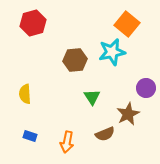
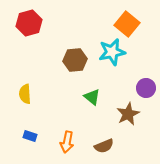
red hexagon: moved 4 px left
green triangle: rotated 18 degrees counterclockwise
brown semicircle: moved 1 px left, 12 px down
